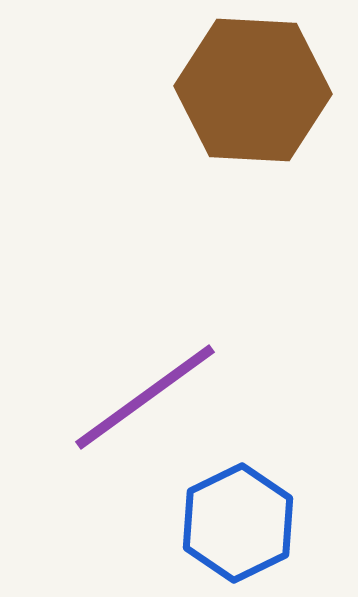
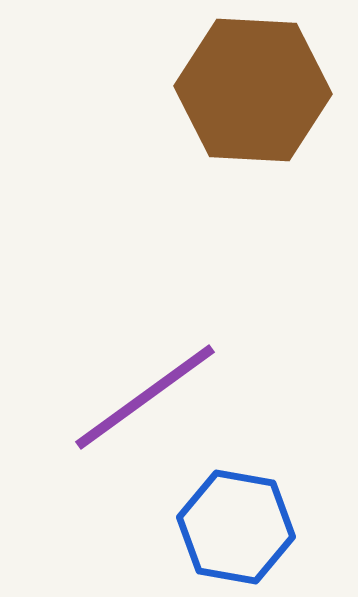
blue hexagon: moved 2 px left, 4 px down; rotated 24 degrees counterclockwise
